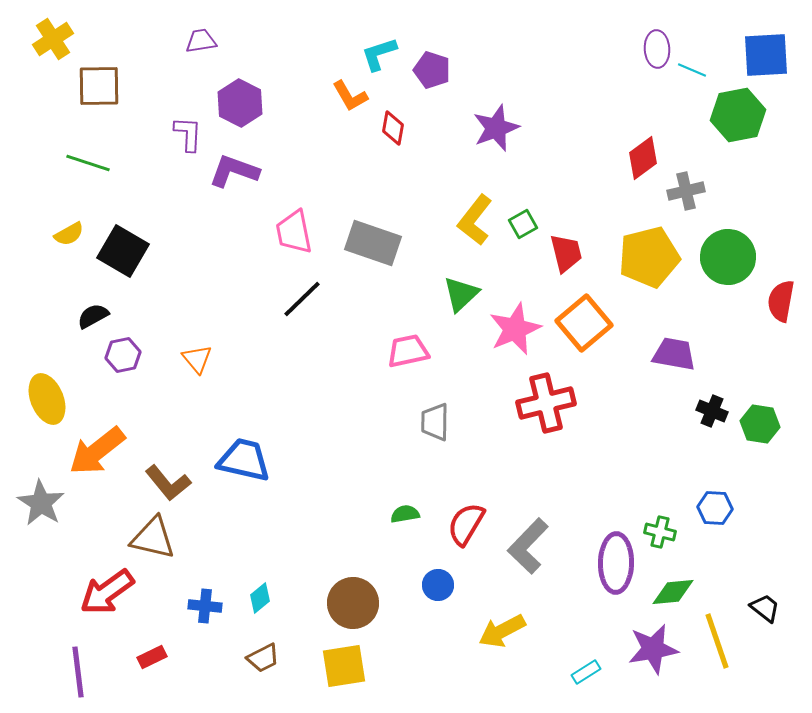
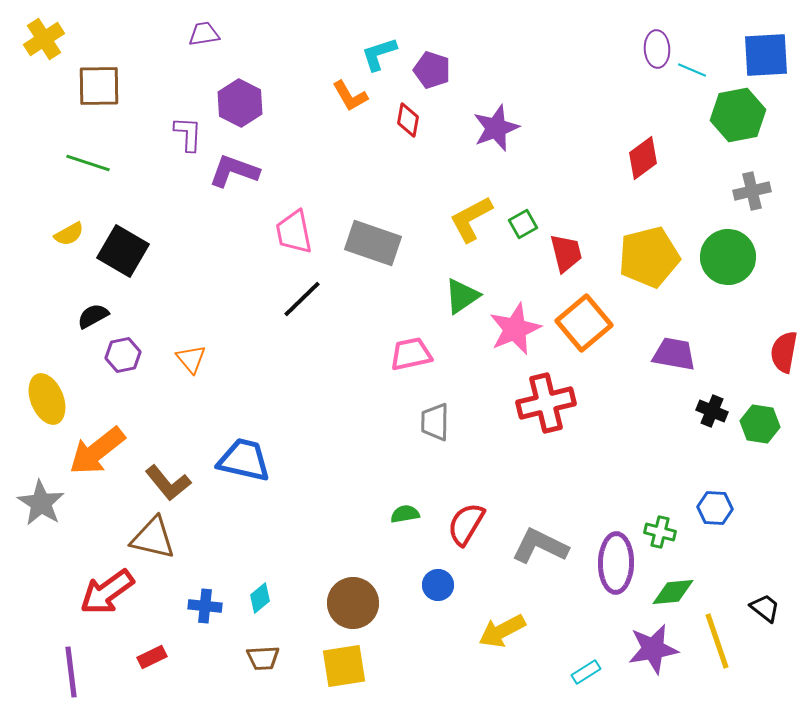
yellow cross at (53, 39): moved 9 px left
purple trapezoid at (201, 41): moved 3 px right, 7 px up
red diamond at (393, 128): moved 15 px right, 8 px up
gray cross at (686, 191): moved 66 px right
yellow L-shape at (475, 220): moved 4 px left, 1 px up; rotated 24 degrees clockwise
green triangle at (461, 294): moved 1 px right, 2 px down; rotated 9 degrees clockwise
red semicircle at (781, 301): moved 3 px right, 51 px down
pink trapezoid at (408, 351): moved 3 px right, 3 px down
orange triangle at (197, 359): moved 6 px left
gray L-shape at (528, 546): moved 12 px right; rotated 72 degrees clockwise
brown trapezoid at (263, 658): rotated 24 degrees clockwise
purple line at (78, 672): moved 7 px left
